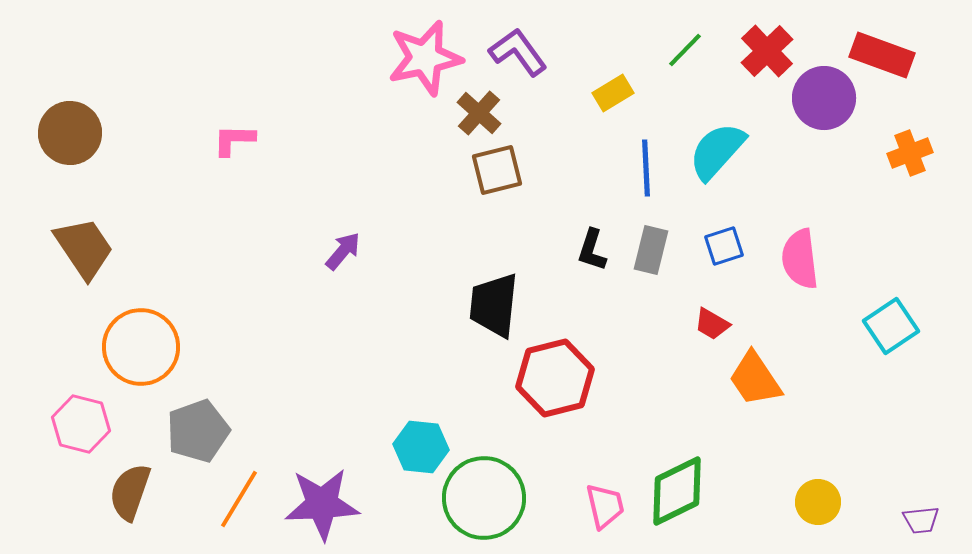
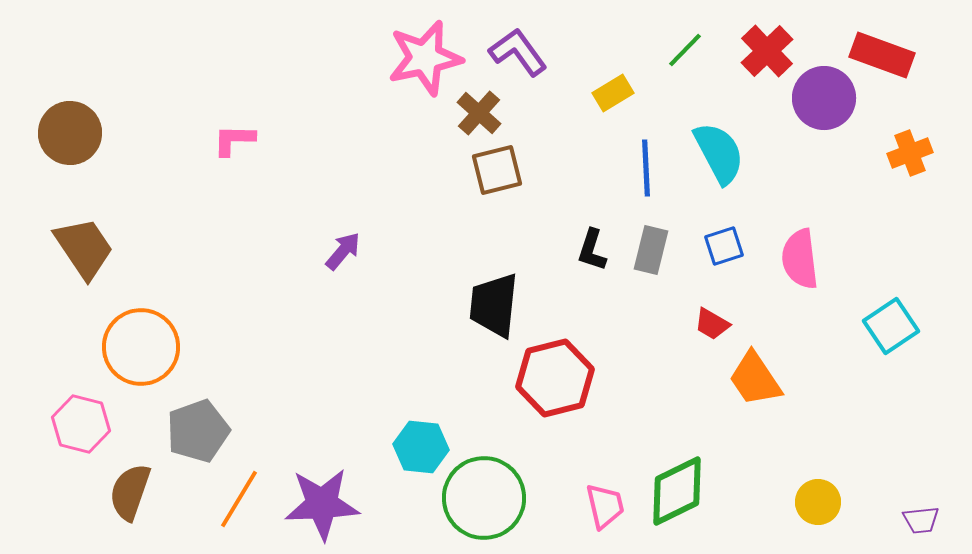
cyan semicircle: moved 2 px right, 2 px down; rotated 110 degrees clockwise
